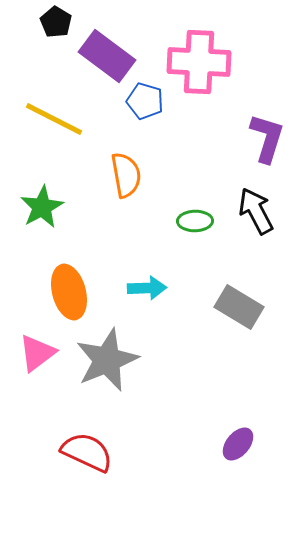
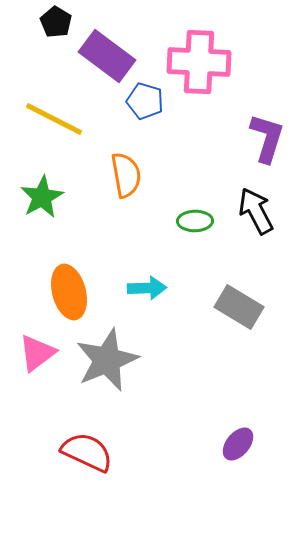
green star: moved 10 px up
